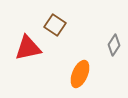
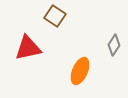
brown square: moved 9 px up
orange ellipse: moved 3 px up
